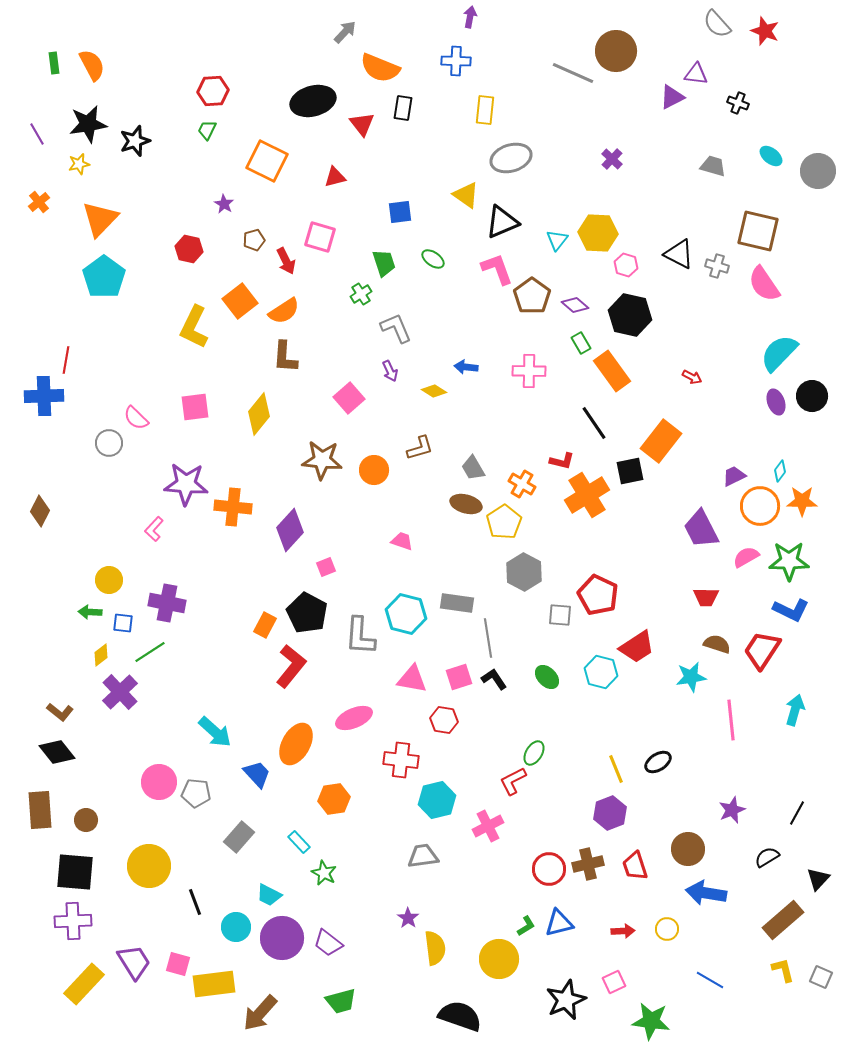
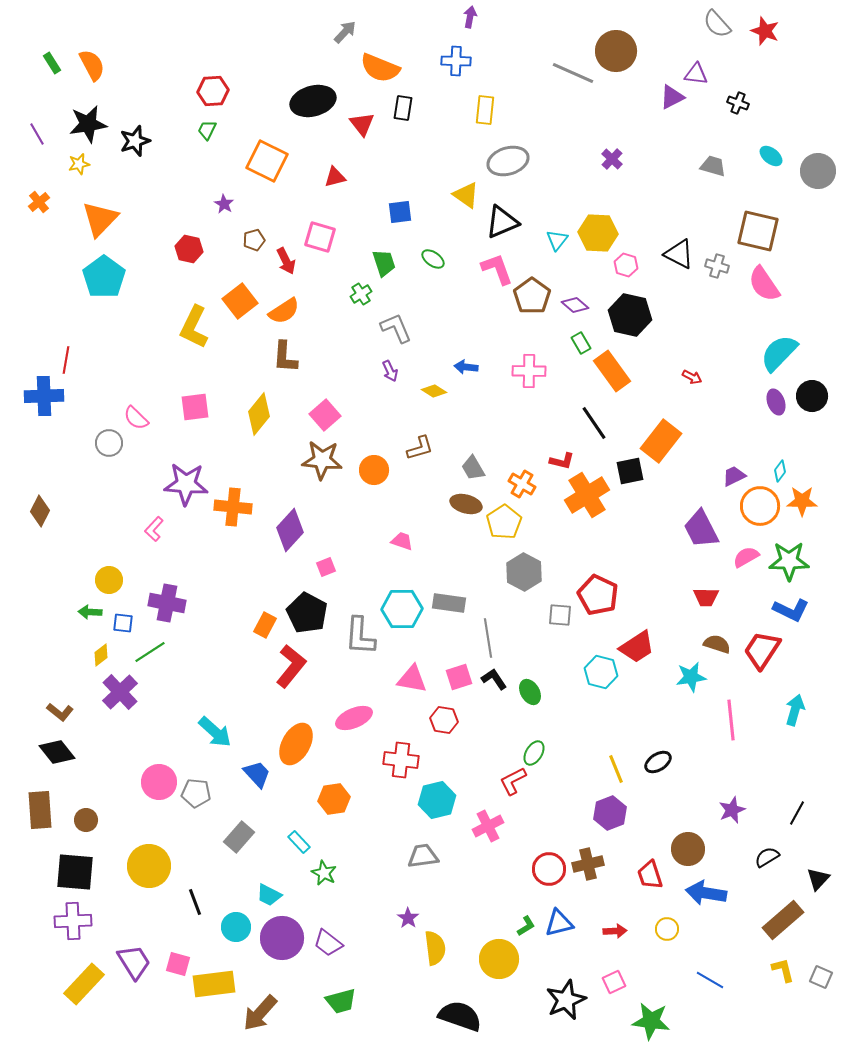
green rectangle at (54, 63): moved 2 px left; rotated 25 degrees counterclockwise
gray ellipse at (511, 158): moved 3 px left, 3 px down
pink square at (349, 398): moved 24 px left, 17 px down
gray rectangle at (457, 603): moved 8 px left
cyan hexagon at (406, 614): moved 4 px left, 5 px up; rotated 15 degrees counterclockwise
green ellipse at (547, 677): moved 17 px left, 15 px down; rotated 15 degrees clockwise
red trapezoid at (635, 866): moved 15 px right, 9 px down
red arrow at (623, 931): moved 8 px left
